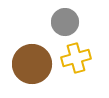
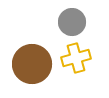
gray circle: moved 7 px right
